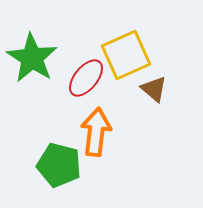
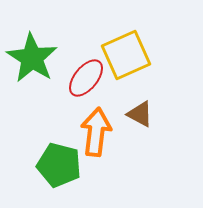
brown triangle: moved 14 px left, 25 px down; rotated 12 degrees counterclockwise
